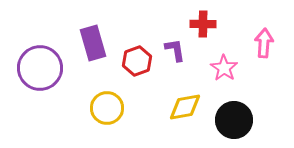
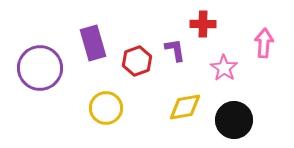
yellow circle: moved 1 px left
